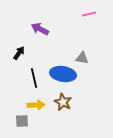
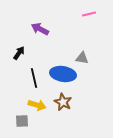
yellow arrow: moved 1 px right; rotated 18 degrees clockwise
